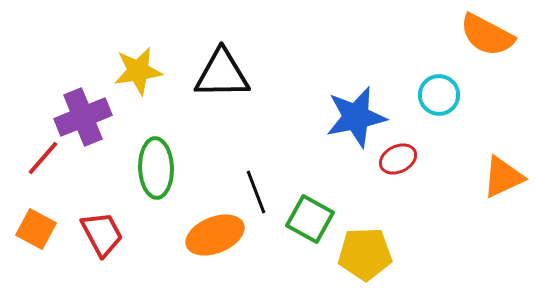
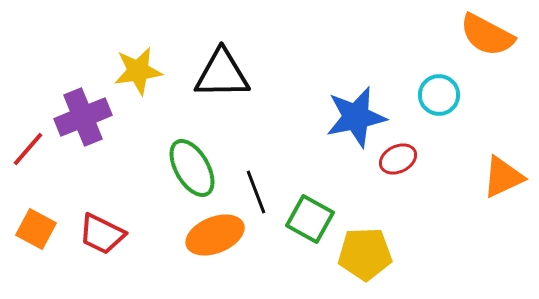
red line: moved 15 px left, 9 px up
green ellipse: moved 36 px right; rotated 28 degrees counterclockwise
red trapezoid: rotated 144 degrees clockwise
